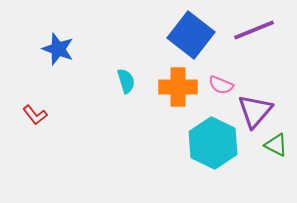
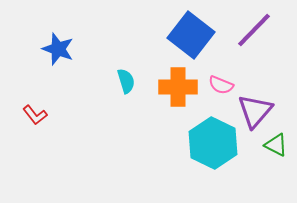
purple line: rotated 24 degrees counterclockwise
